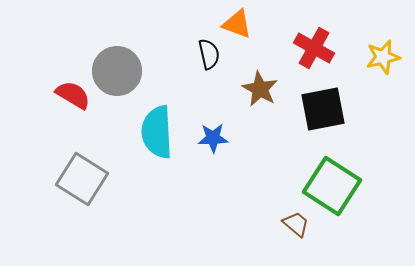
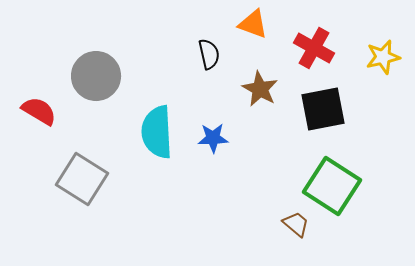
orange triangle: moved 16 px right
gray circle: moved 21 px left, 5 px down
red semicircle: moved 34 px left, 16 px down
